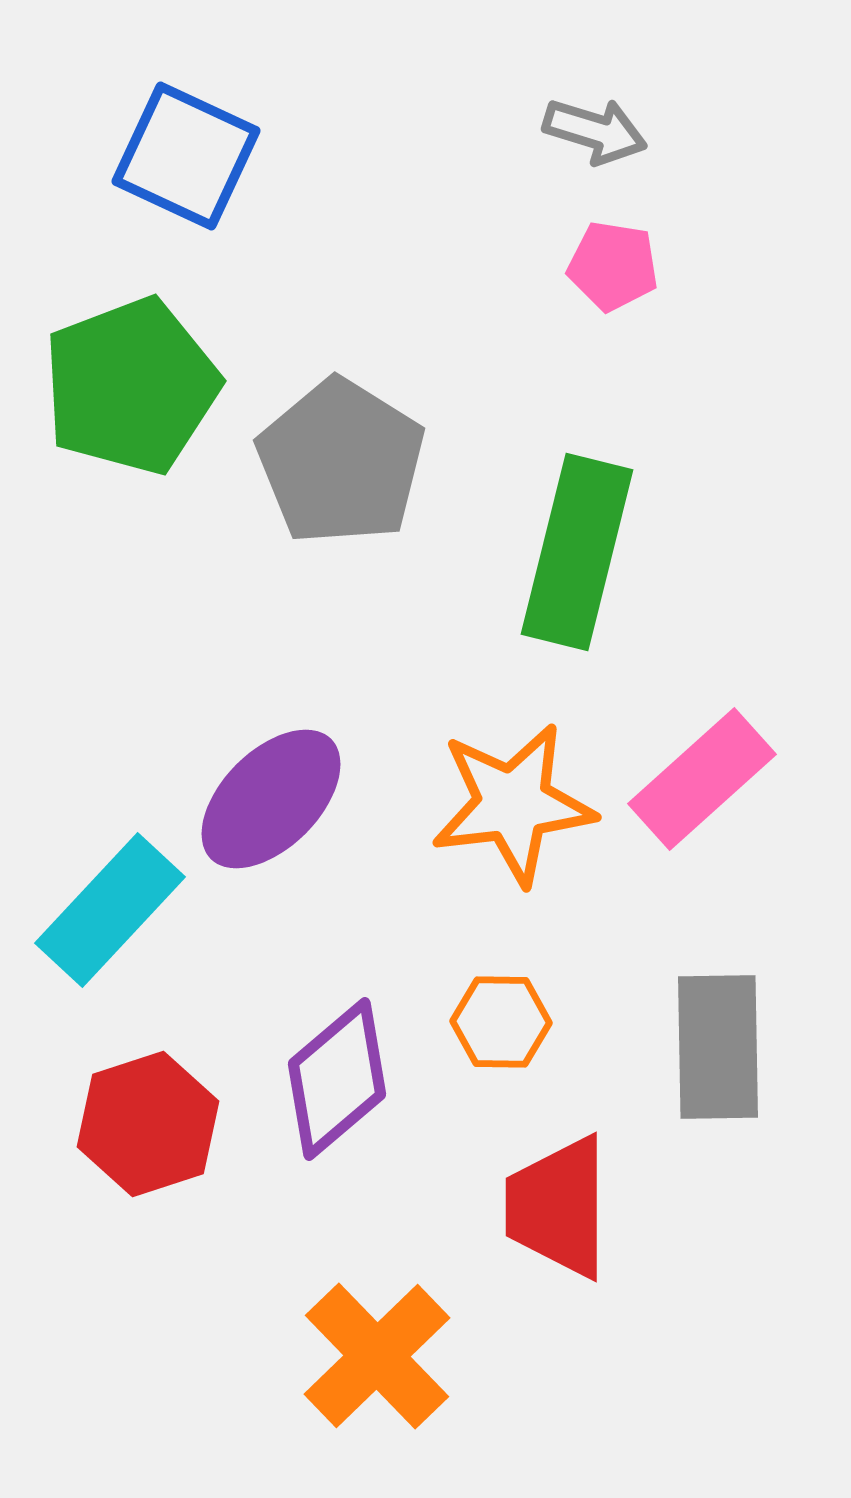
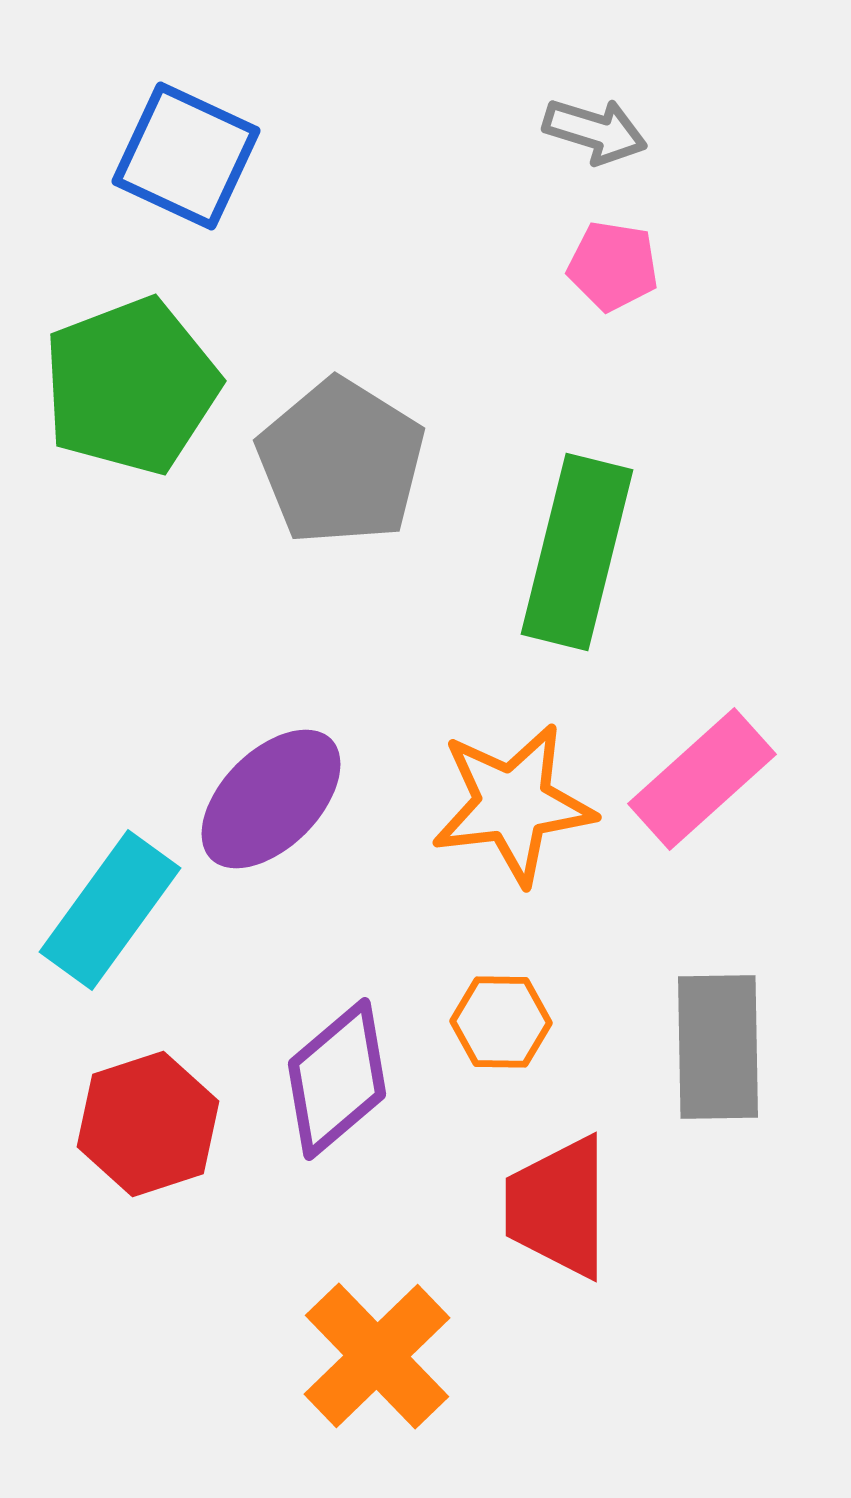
cyan rectangle: rotated 7 degrees counterclockwise
